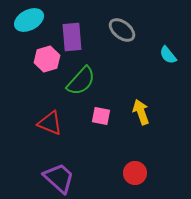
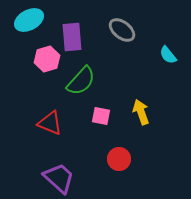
red circle: moved 16 px left, 14 px up
